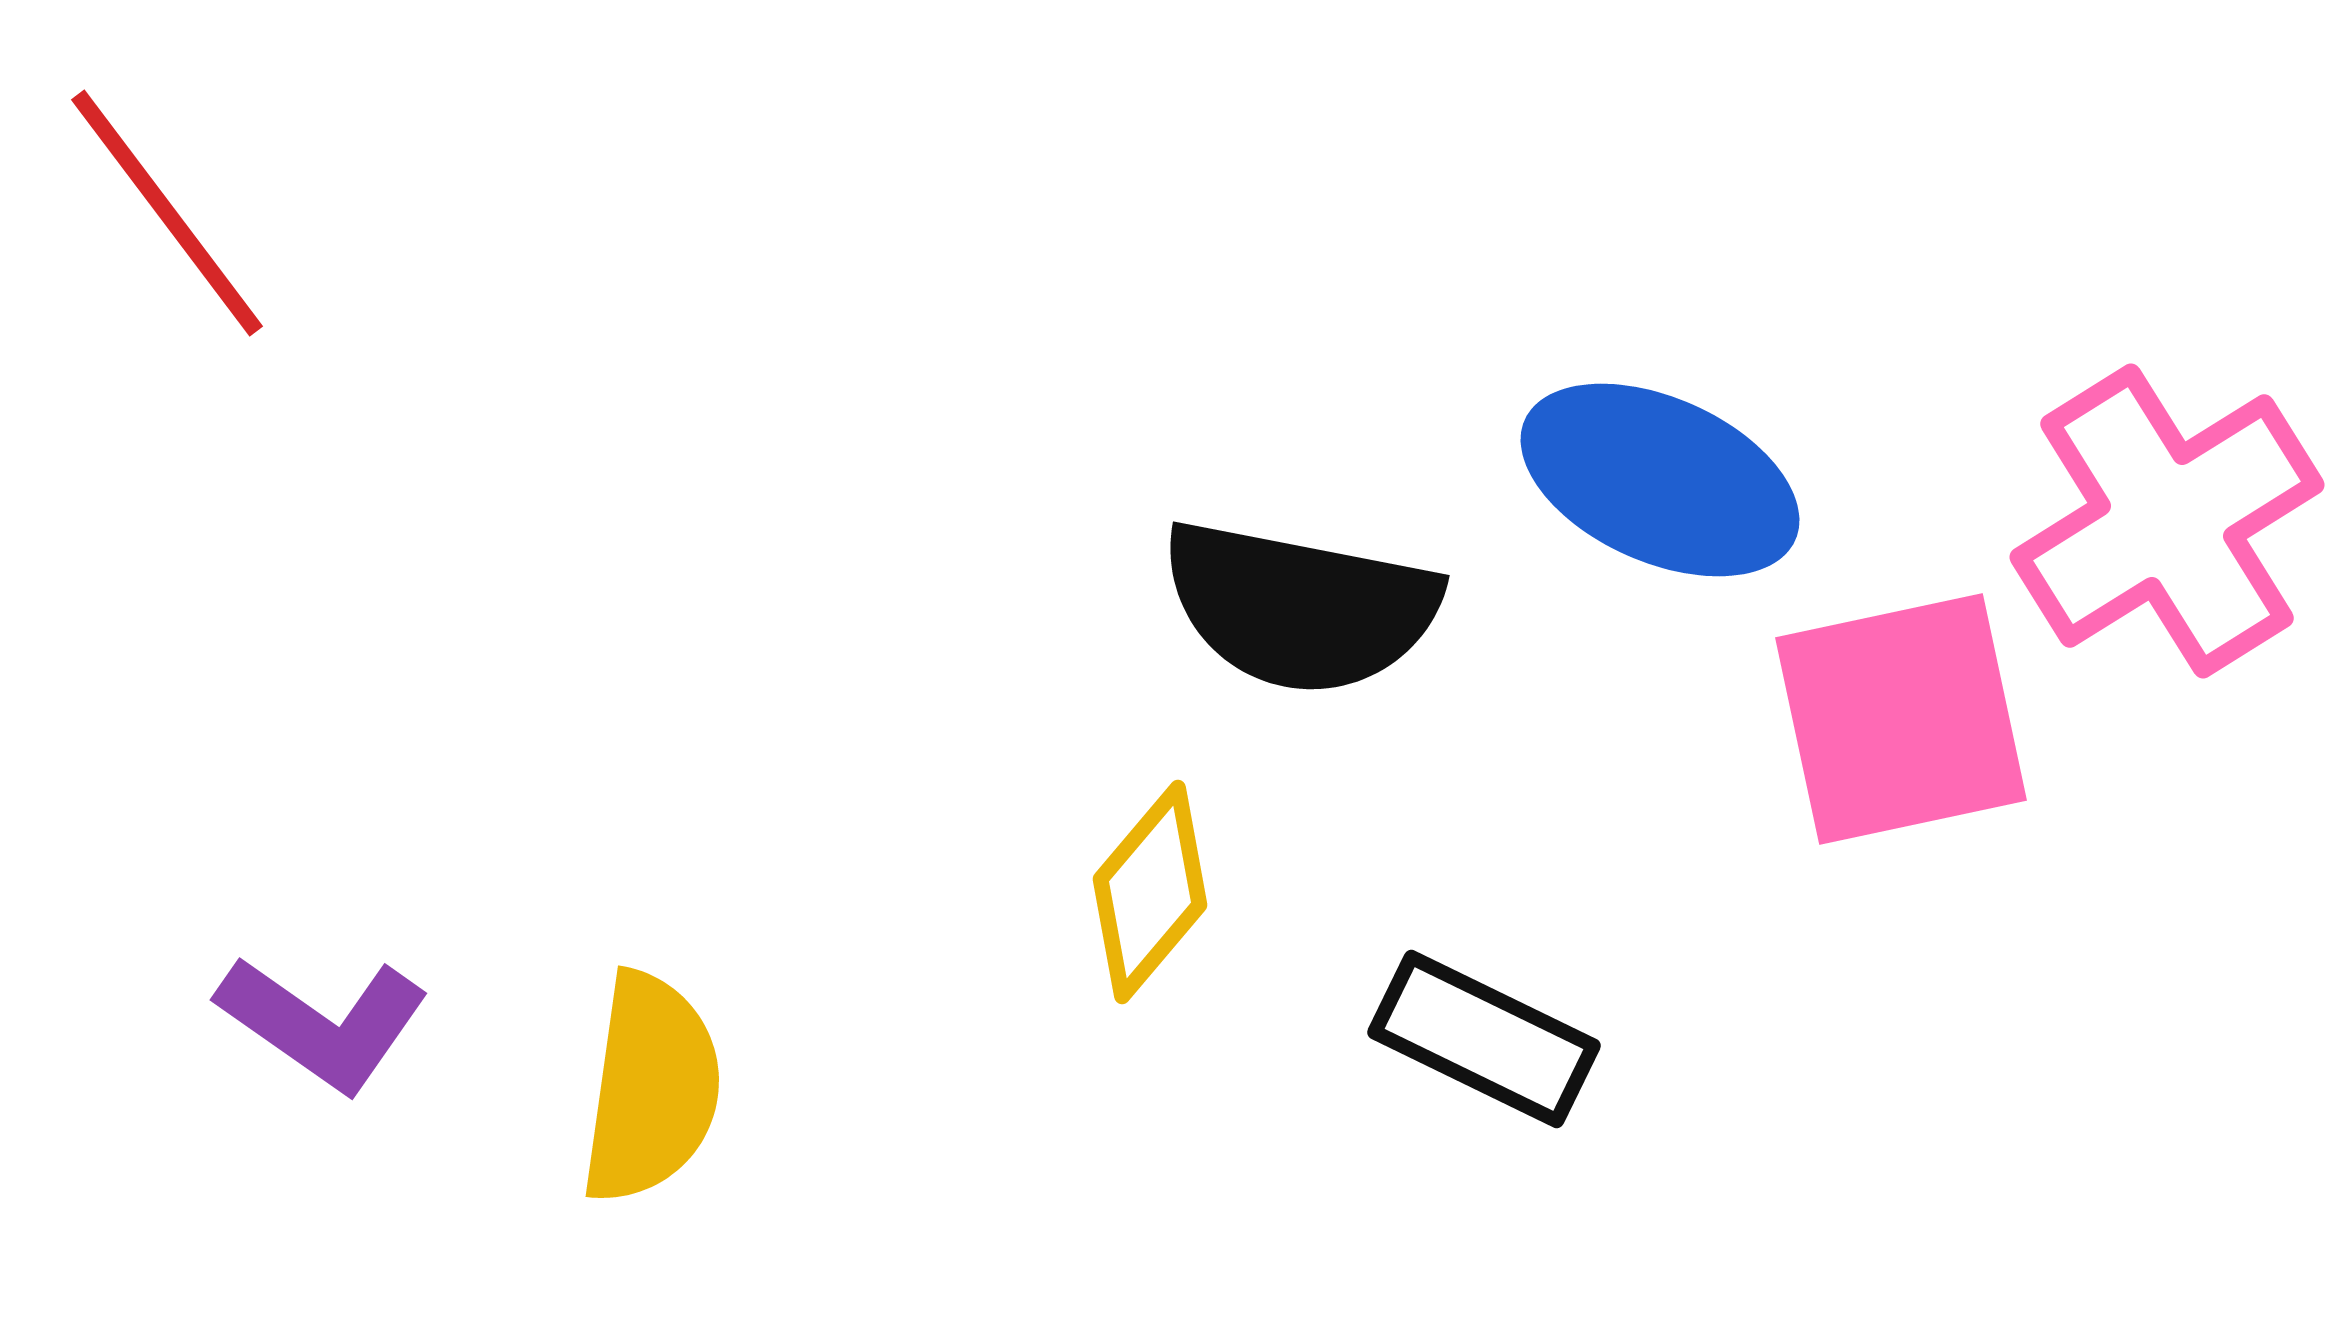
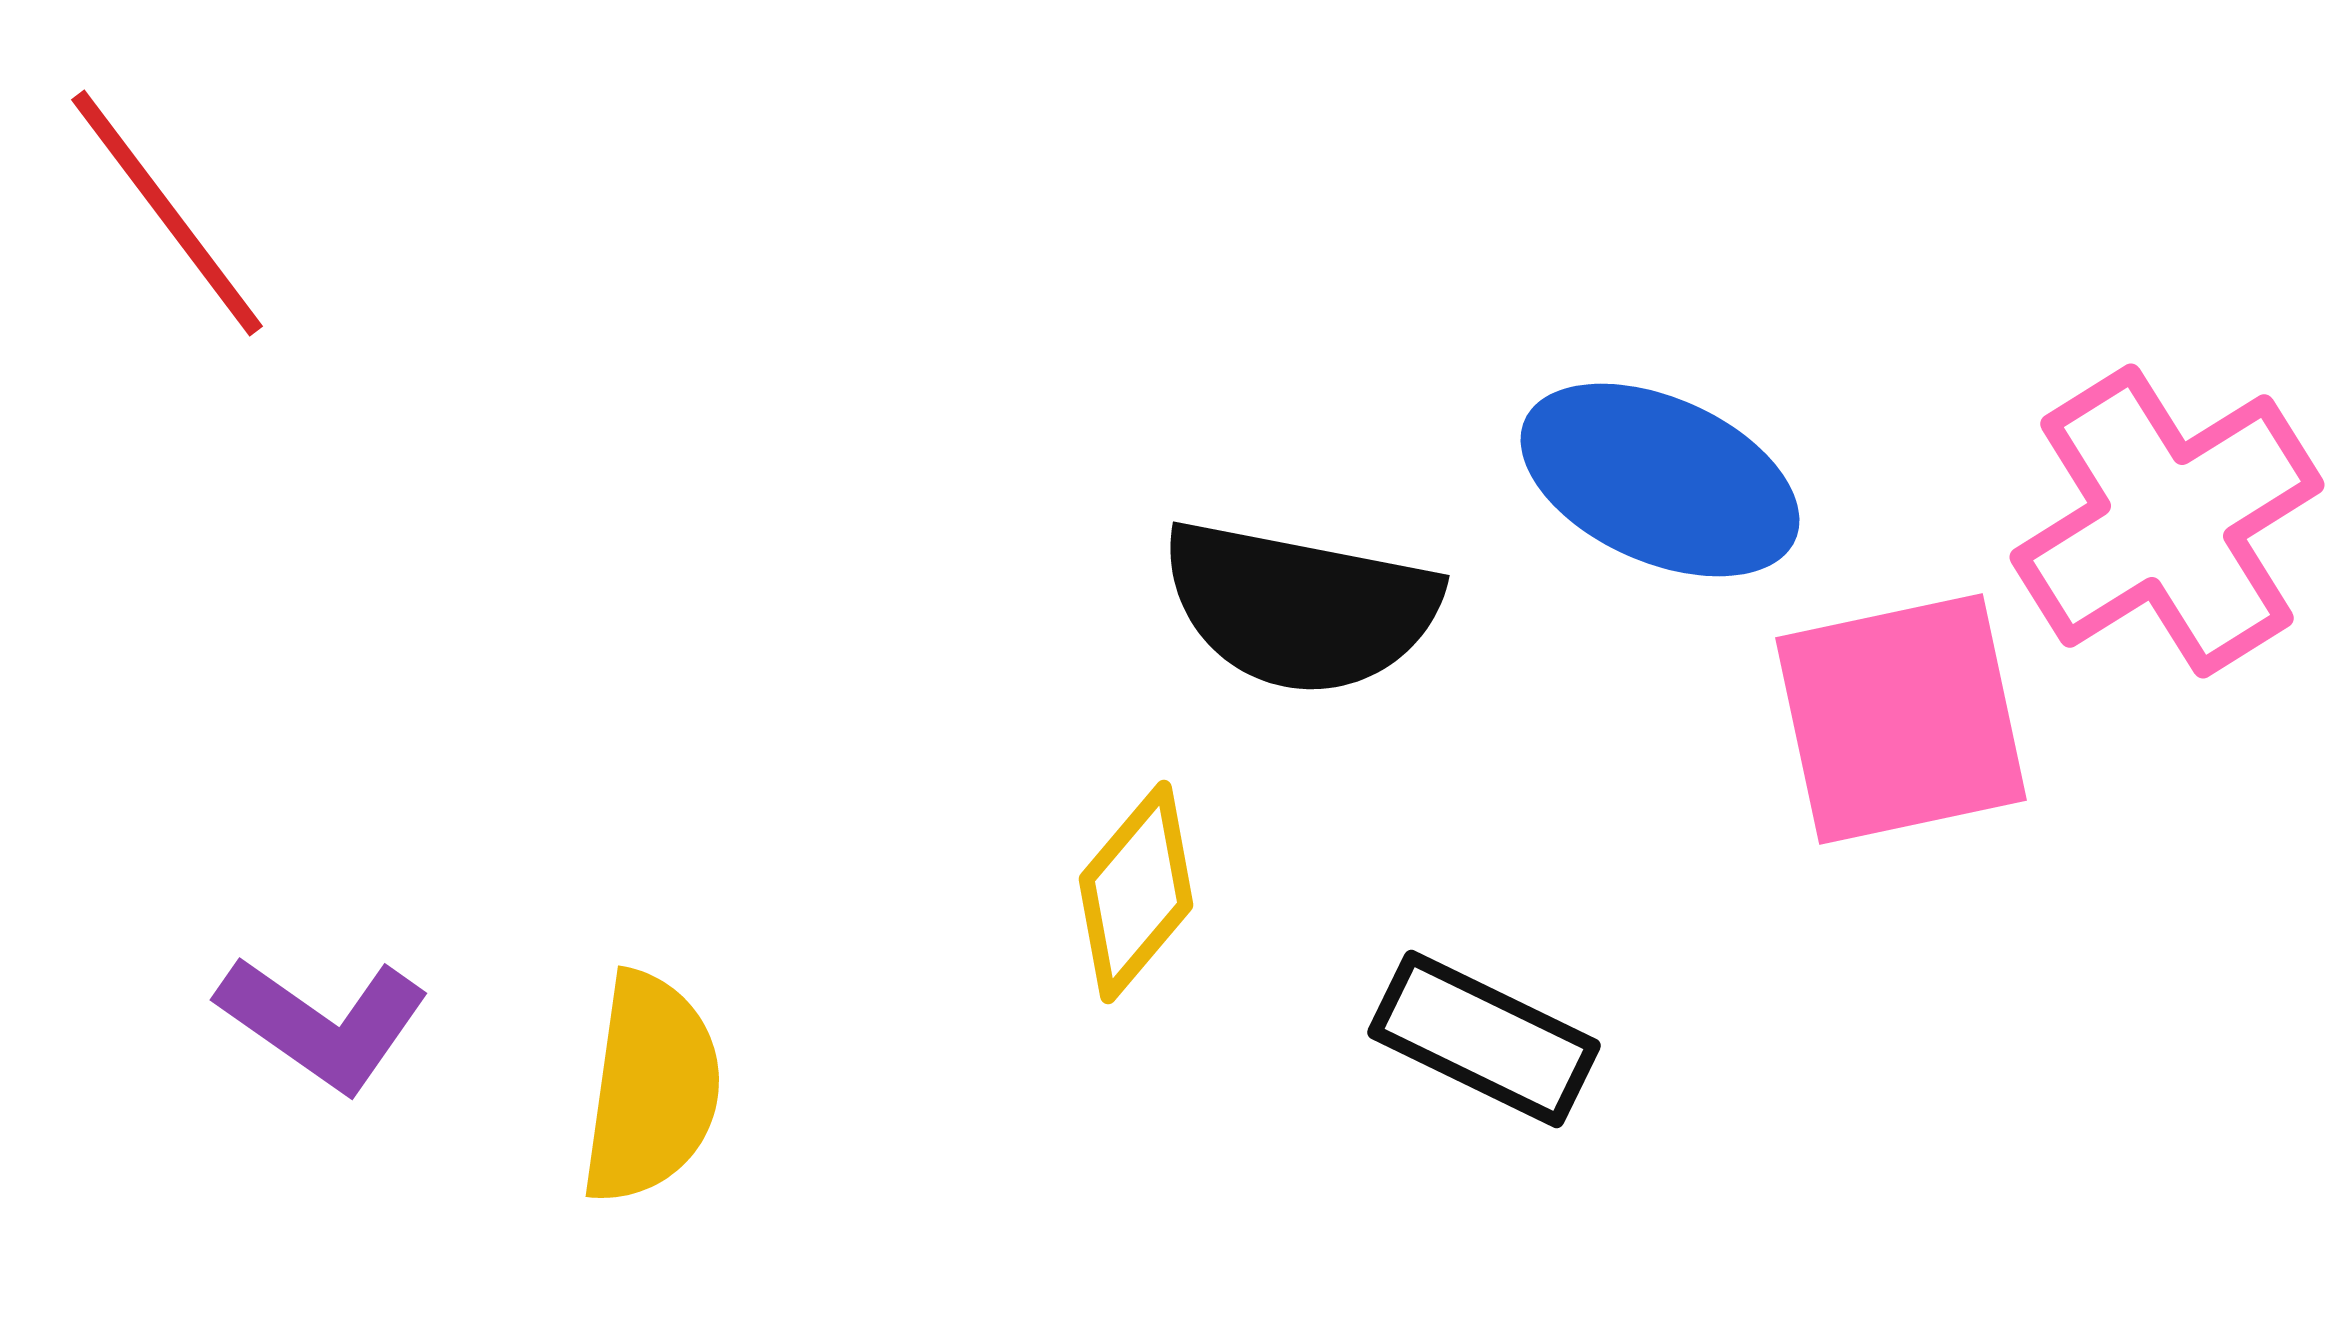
yellow diamond: moved 14 px left
